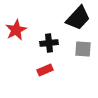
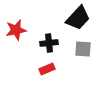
red star: rotated 15 degrees clockwise
red rectangle: moved 2 px right, 1 px up
